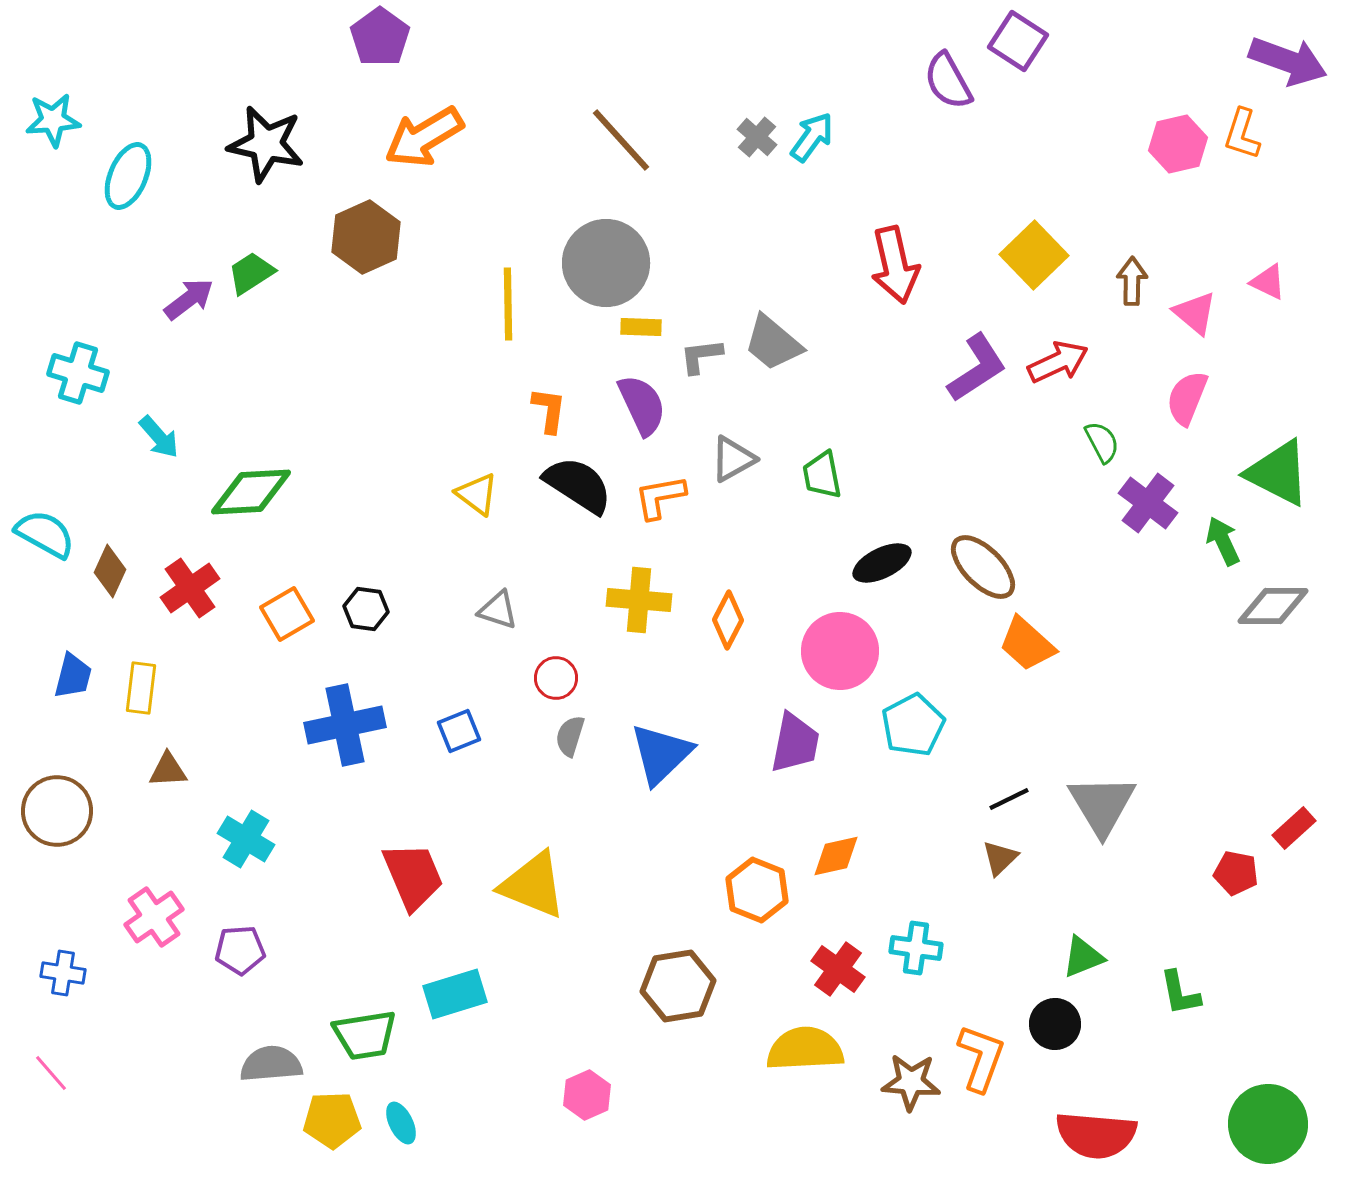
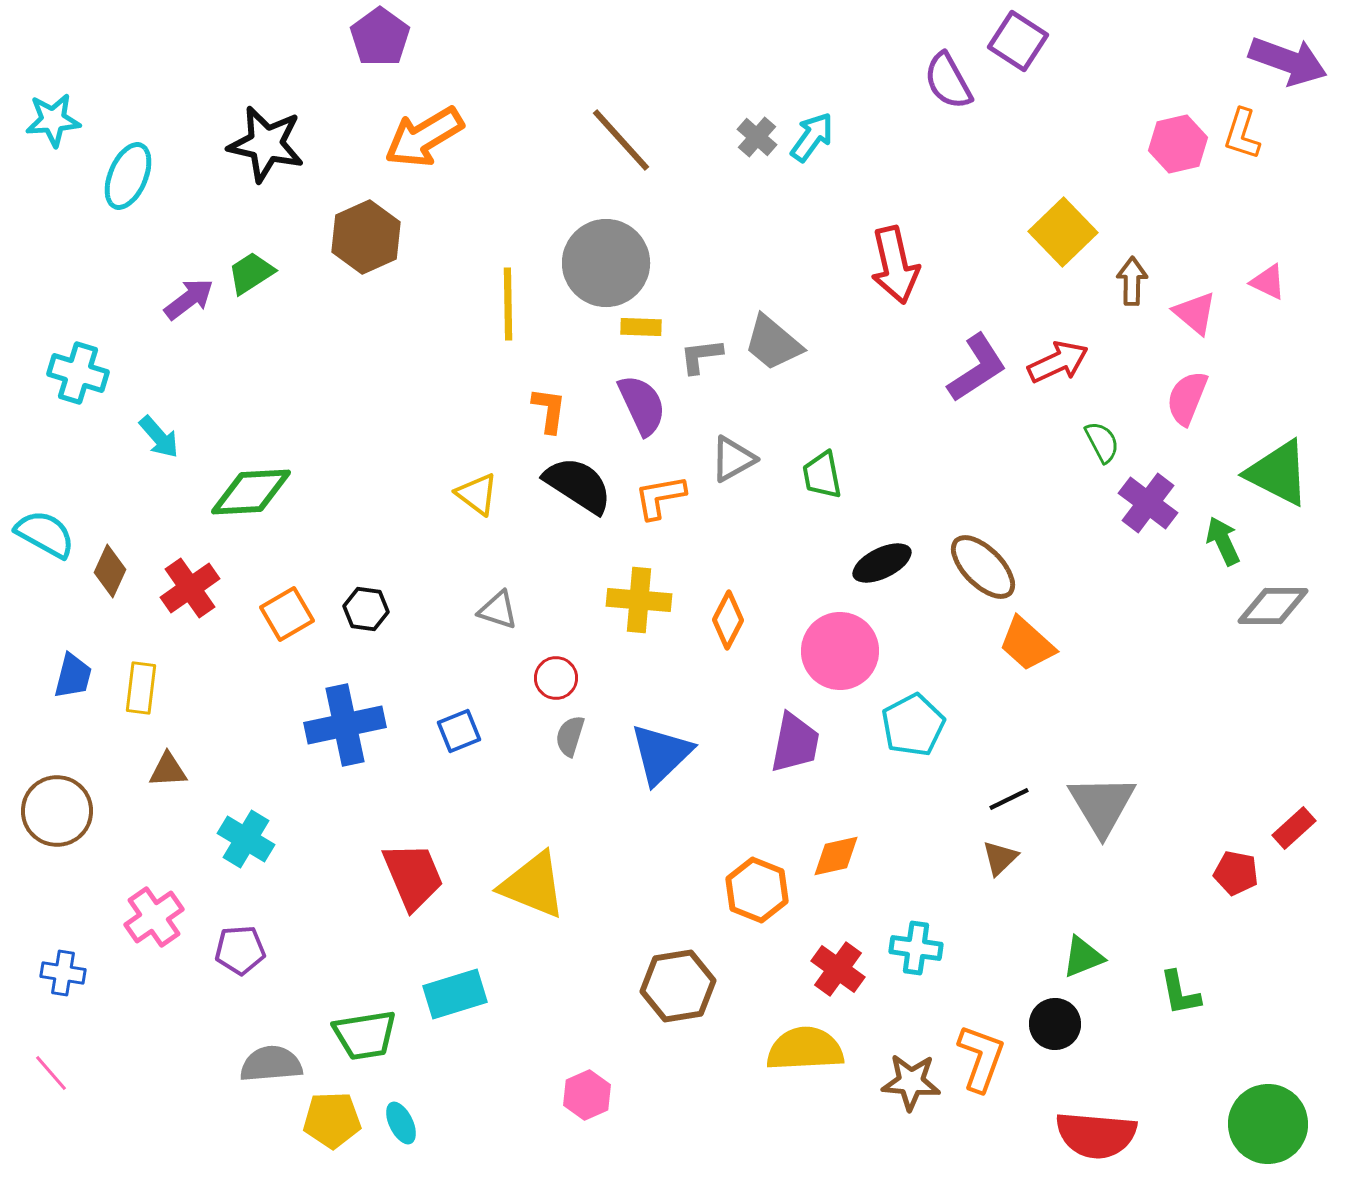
yellow square at (1034, 255): moved 29 px right, 23 px up
